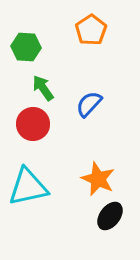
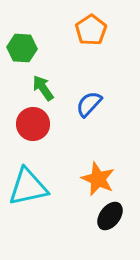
green hexagon: moved 4 px left, 1 px down
